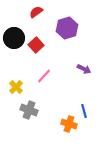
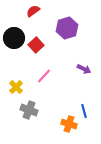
red semicircle: moved 3 px left, 1 px up
